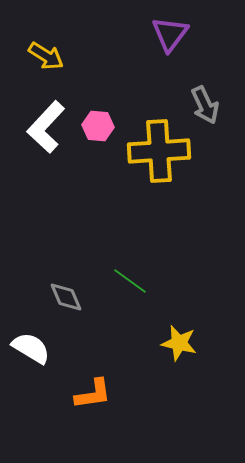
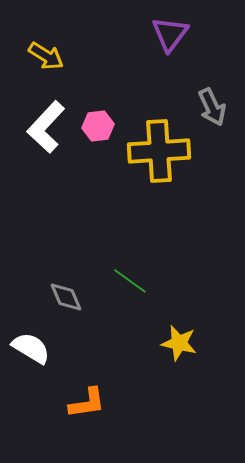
gray arrow: moved 7 px right, 2 px down
pink hexagon: rotated 12 degrees counterclockwise
orange L-shape: moved 6 px left, 9 px down
